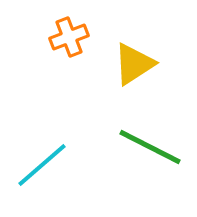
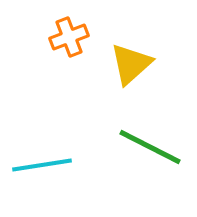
yellow triangle: moved 3 px left; rotated 9 degrees counterclockwise
cyan line: rotated 32 degrees clockwise
